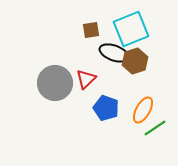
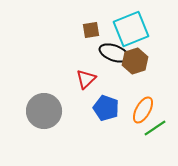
gray circle: moved 11 px left, 28 px down
